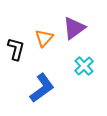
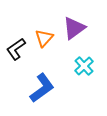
black L-shape: rotated 140 degrees counterclockwise
